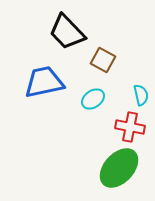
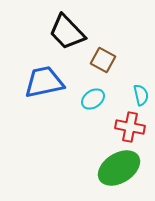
green ellipse: rotated 15 degrees clockwise
